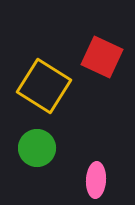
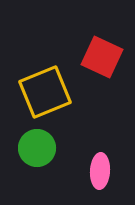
yellow square: moved 1 px right, 6 px down; rotated 36 degrees clockwise
pink ellipse: moved 4 px right, 9 px up
